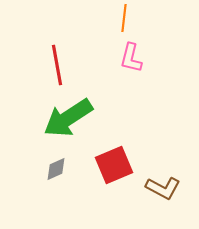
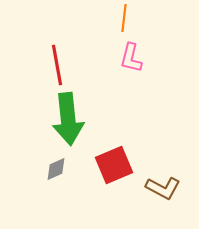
green arrow: moved 1 px down; rotated 63 degrees counterclockwise
